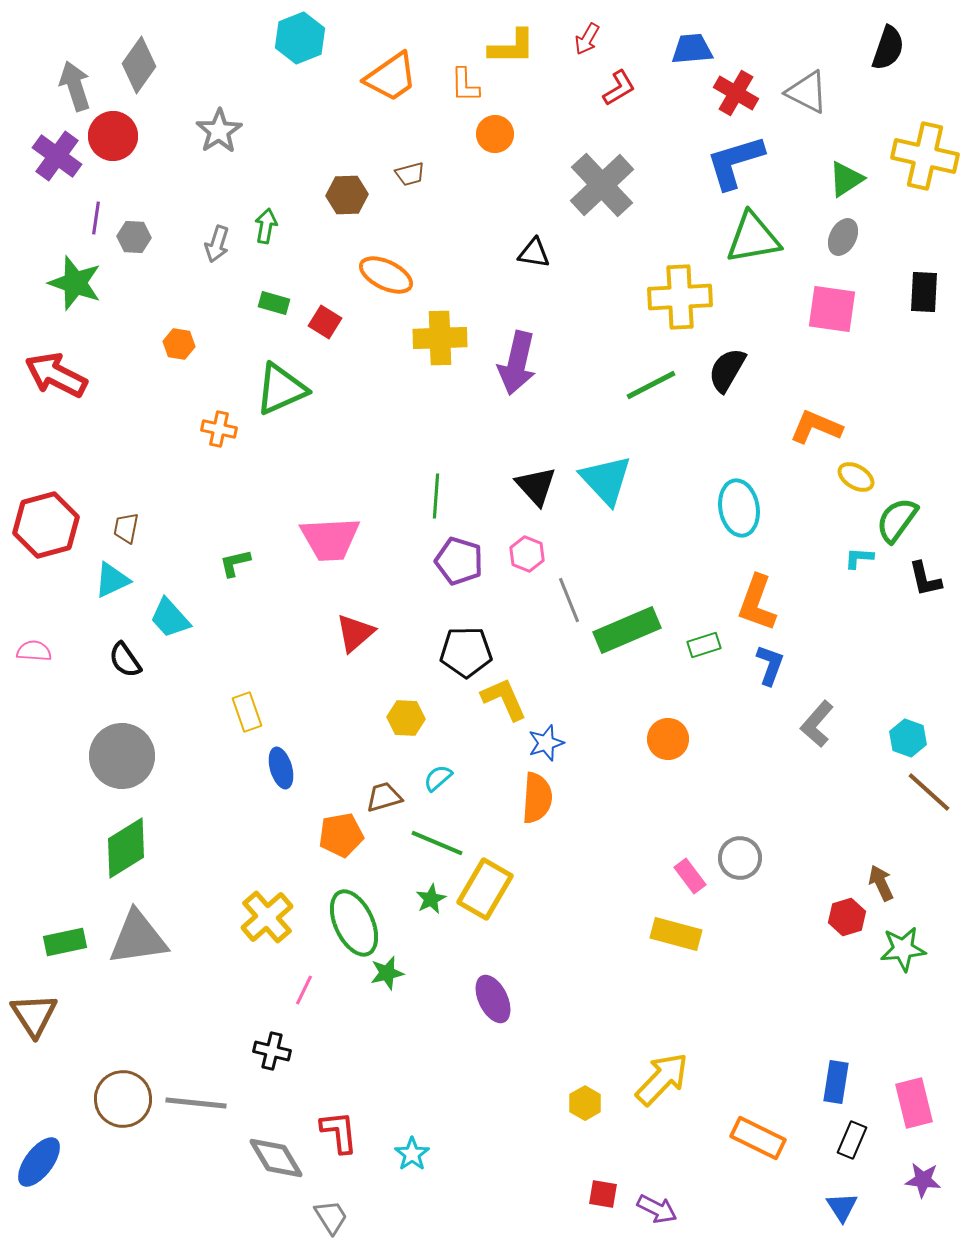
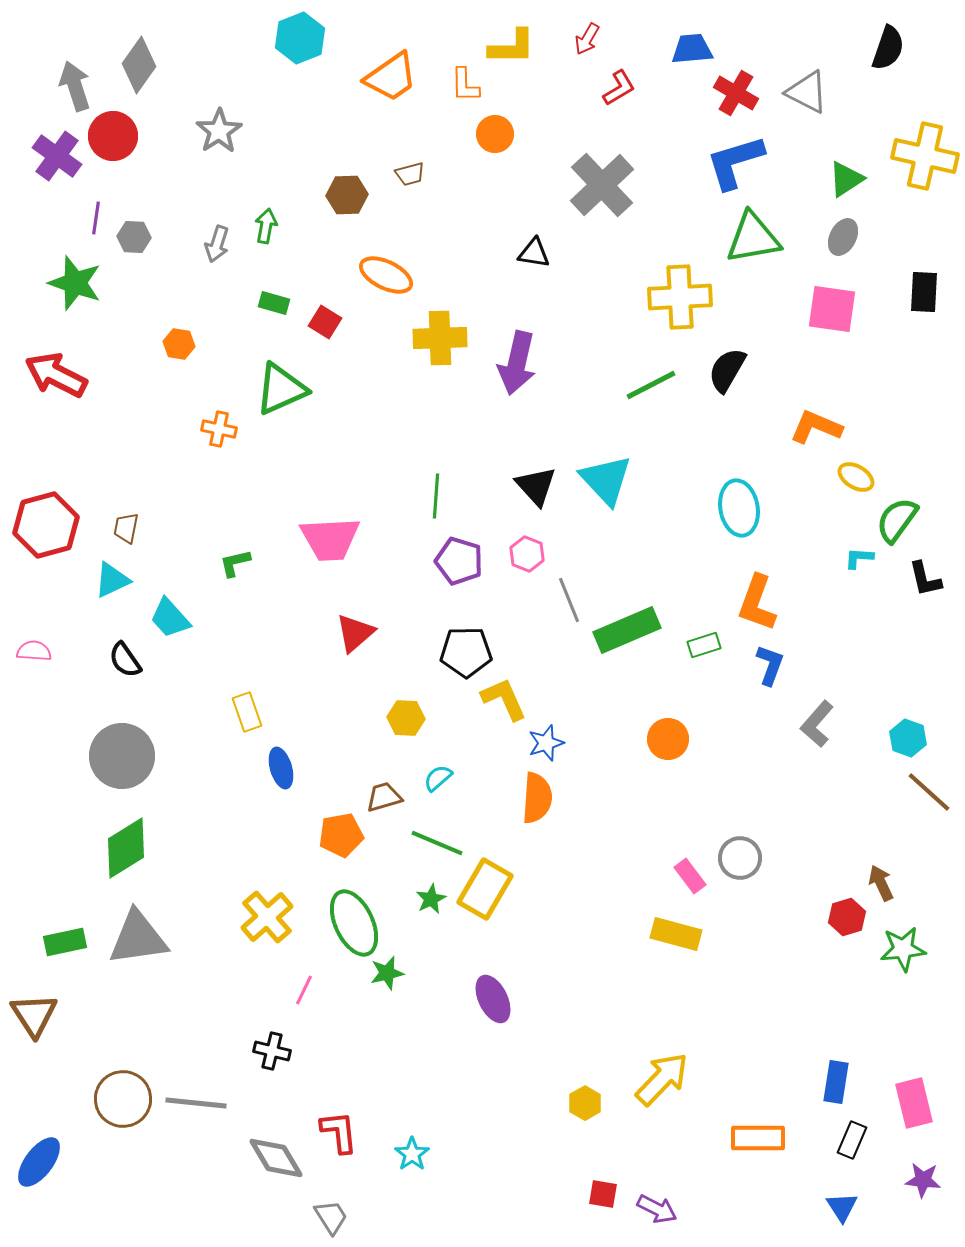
orange rectangle at (758, 1138): rotated 26 degrees counterclockwise
